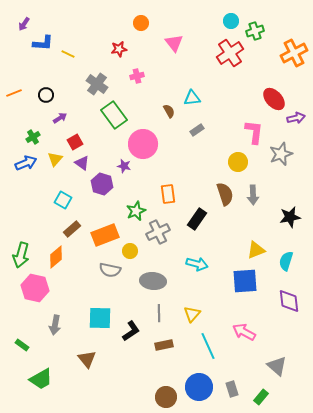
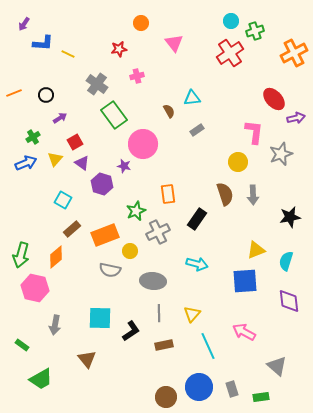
green rectangle at (261, 397): rotated 42 degrees clockwise
